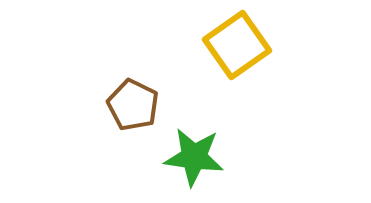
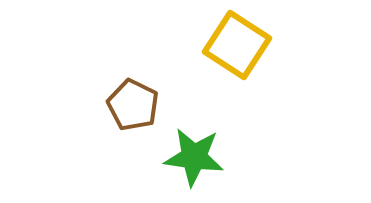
yellow square: rotated 22 degrees counterclockwise
